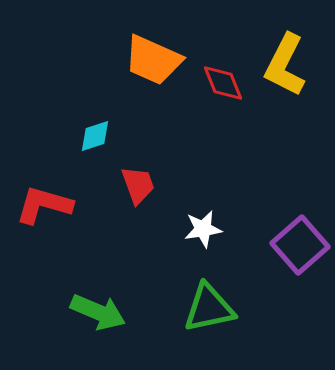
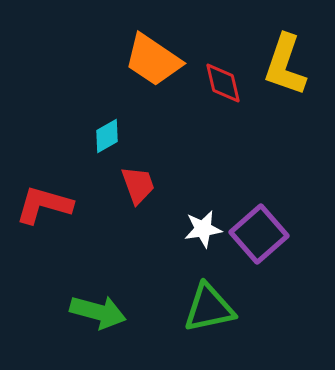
orange trapezoid: rotated 10 degrees clockwise
yellow L-shape: rotated 8 degrees counterclockwise
red diamond: rotated 9 degrees clockwise
cyan diamond: moved 12 px right; rotated 12 degrees counterclockwise
purple square: moved 41 px left, 11 px up
green arrow: rotated 8 degrees counterclockwise
